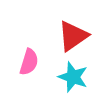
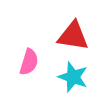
red triangle: rotated 44 degrees clockwise
